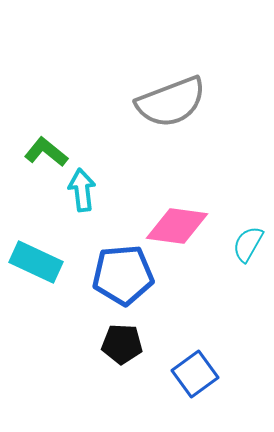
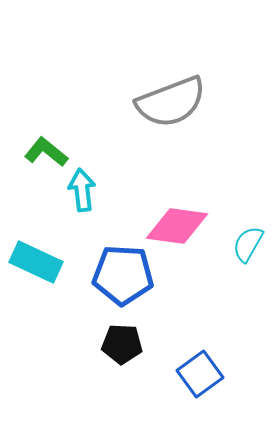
blue pentagon: rotated 8 degrees clockwise
blue square: moved 5 px right
